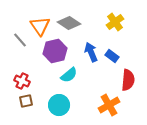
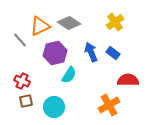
orange triangle: rotated 40 degrees clockwise
purple hexagon: moved 2 px down
blue rectangle: moved 1 px right, 3 px up
cyan semicircle: rotated 18 degrees counterclockwise
red semicircle: rotated 95 degrees counterclockwise
cyan circle: moved 5 px left, 2 px down
